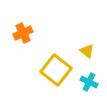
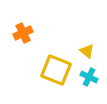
yellow square: rotated 16 degrees counterclockwise
cyan cross: moved 5 px up
